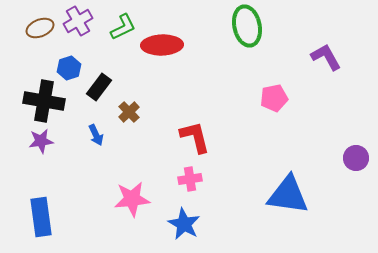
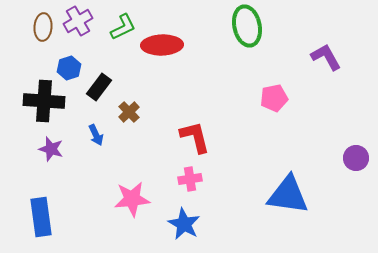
brown ellipse: moved 3 px right, 1 px up; rotated 64 degrees counterclockwise
black cross: rotated 6 degrees counterclockwise
purple star: moved 10 px right, 8 px down; rotated 25 degrees clockwise
